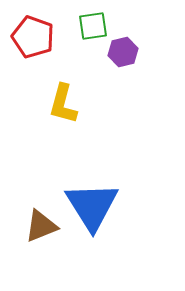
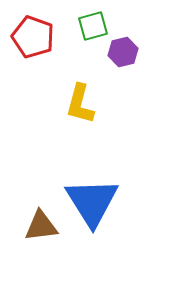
green square: rotated 8 degrees counterclockwise
yellow L-shape: moved 17 px right
blue triangle: moved 4 px up
brown triangle: rotated 15 degrees clockwise
